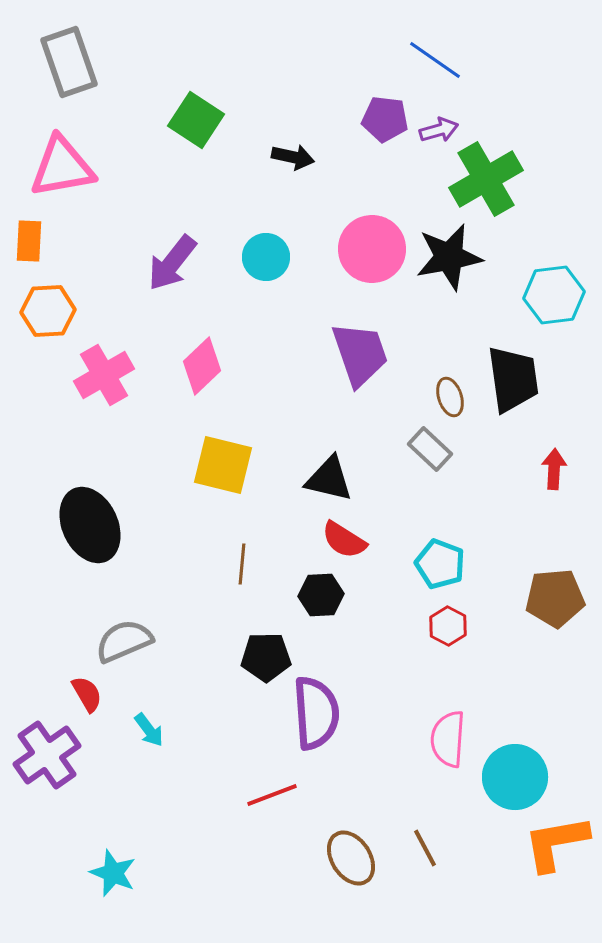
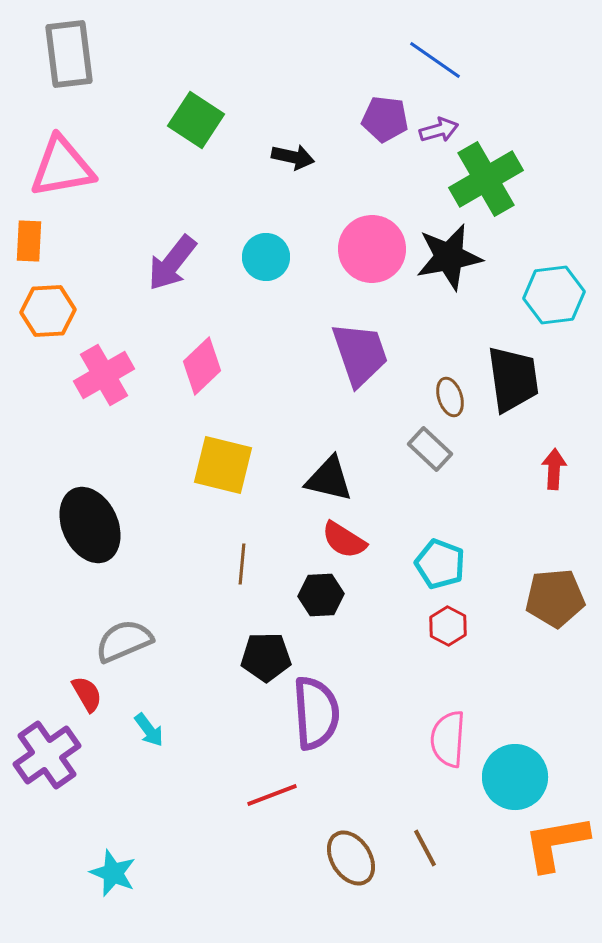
gray rectangle at (69, 62): moved 8 px up; rotated 12 degrees clockwise
